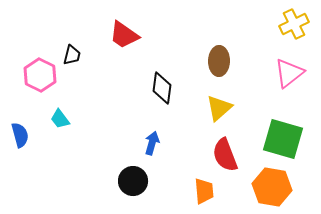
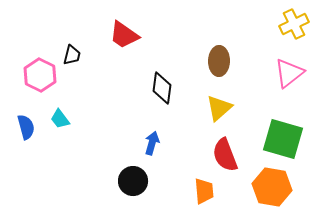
blue semicircle: moved 6 px right, 8 px up
